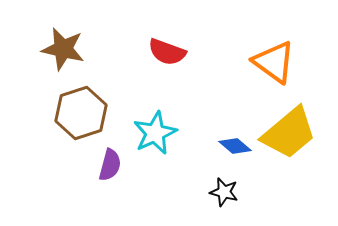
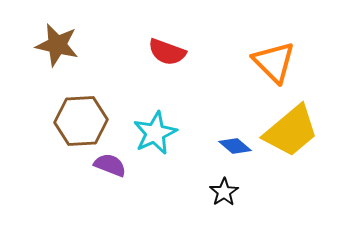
brown star: moved 6 px left, 4 px up
orange triangle: rotated 9 degrees clockwise
brown hexagon: moved 8 px down; rotated 15 degrees clockwise
yellow trapezoid: moved 2 px right, 2 px up
purple semicircle: rotated 84 degrees counterclockwise
black star: rotated 24 degrees clockwise
